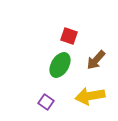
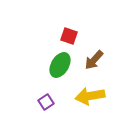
brown arrow: moved 2 px left
purple square: rotated 21 degrees clockwise
